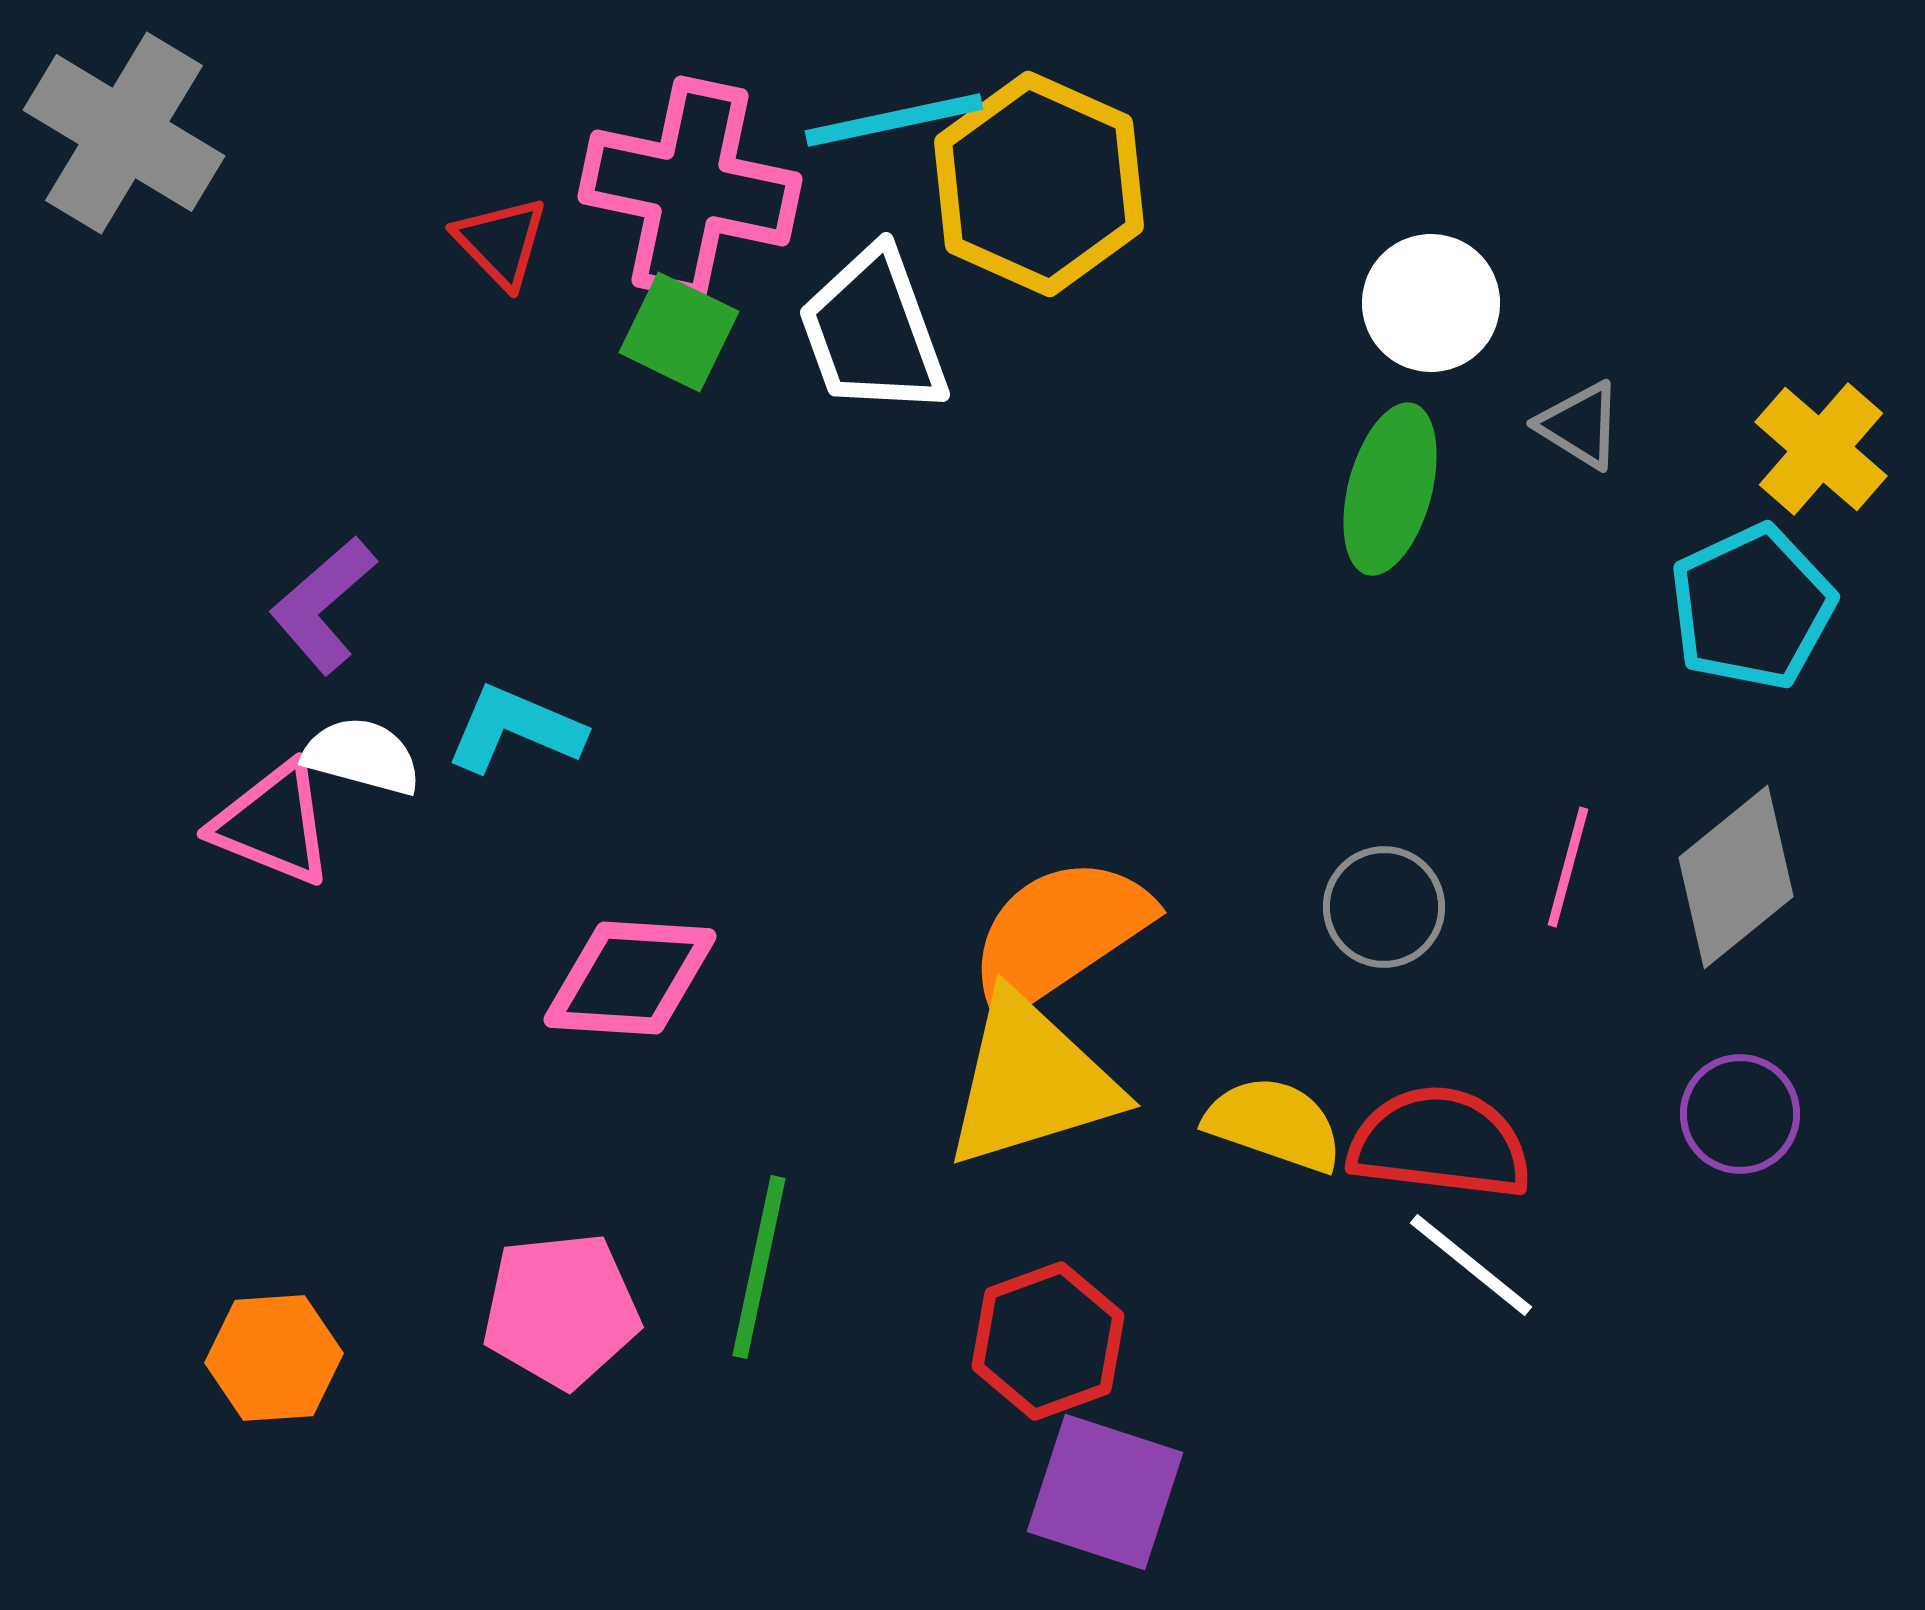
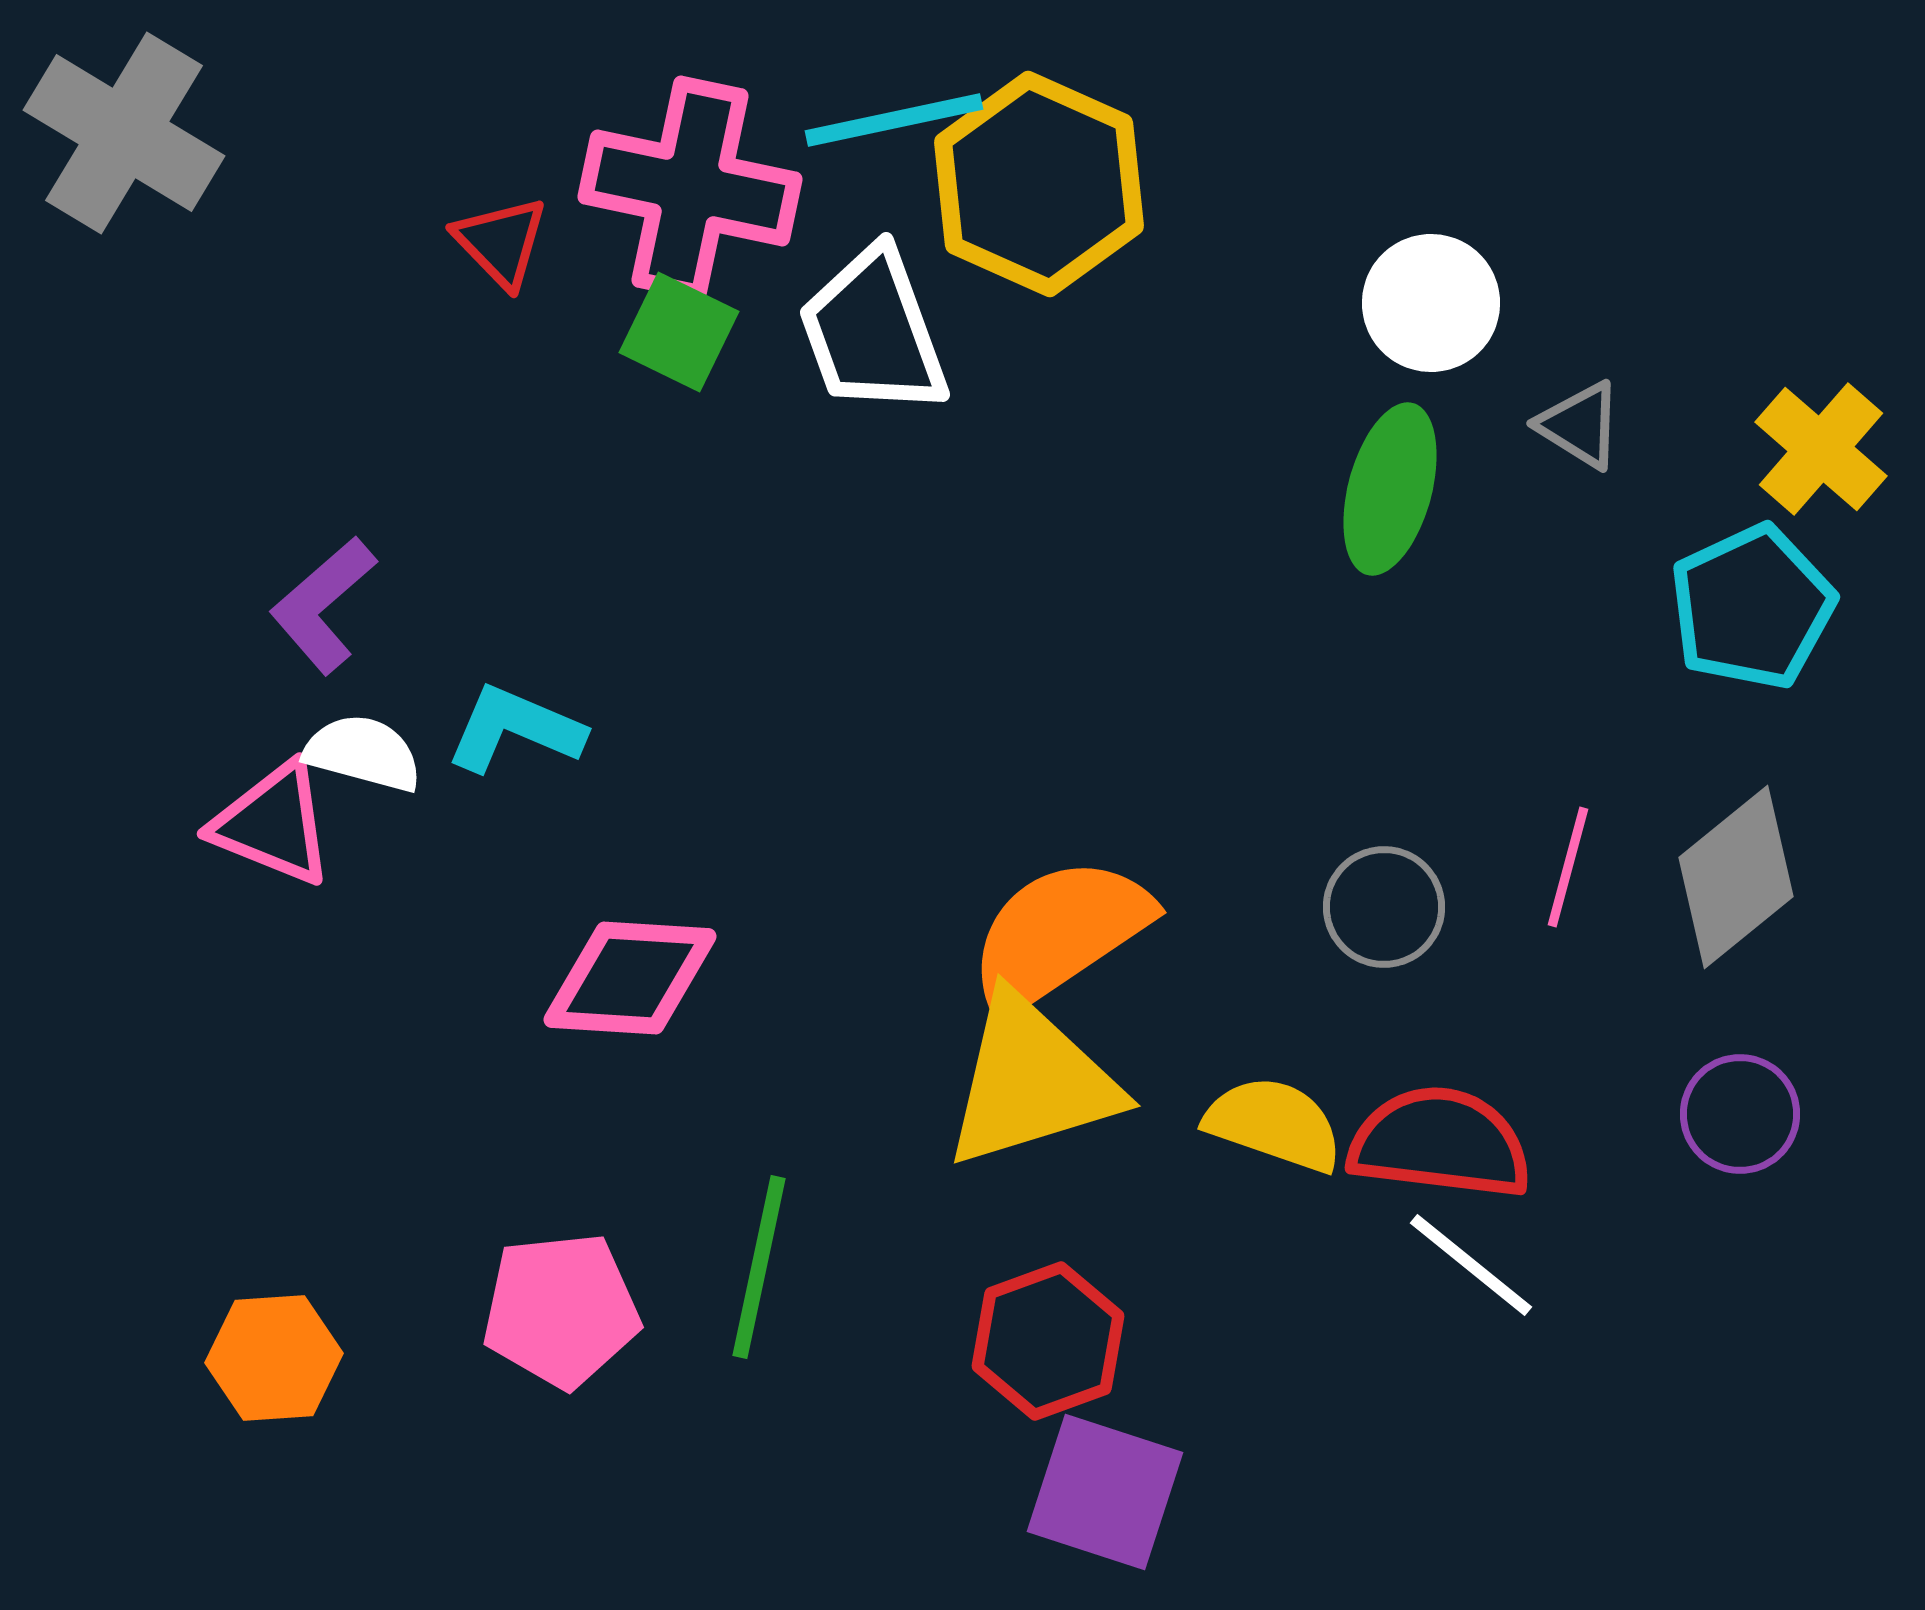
white semicircle: moved 1 px right, 3 px up
